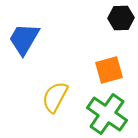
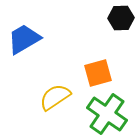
blue trapezoid: rotated 30 degrees clockwise
orange square: moved 11 px left, 3 px down
yellow semicircle: rotated 28 degrees clockwise
